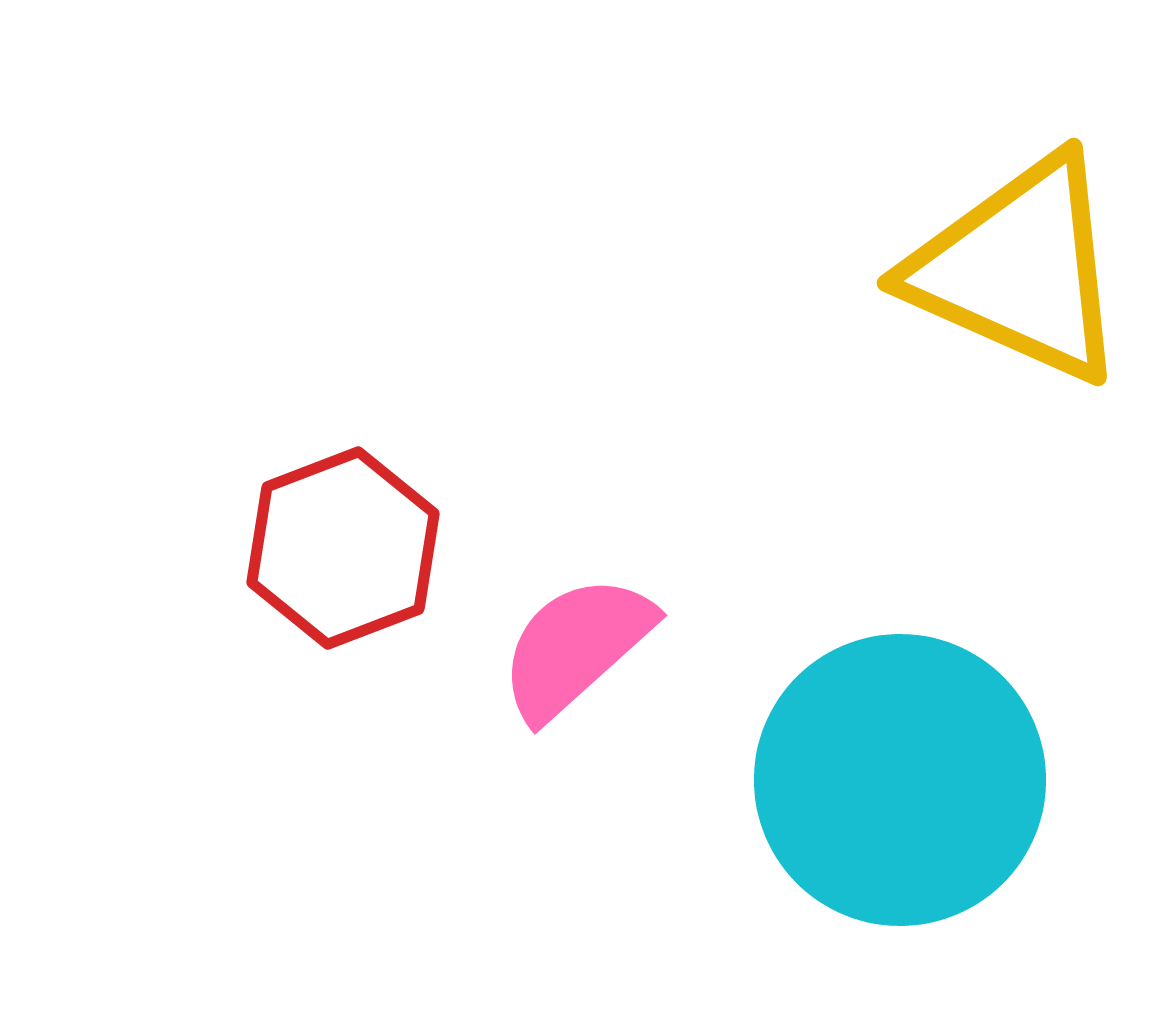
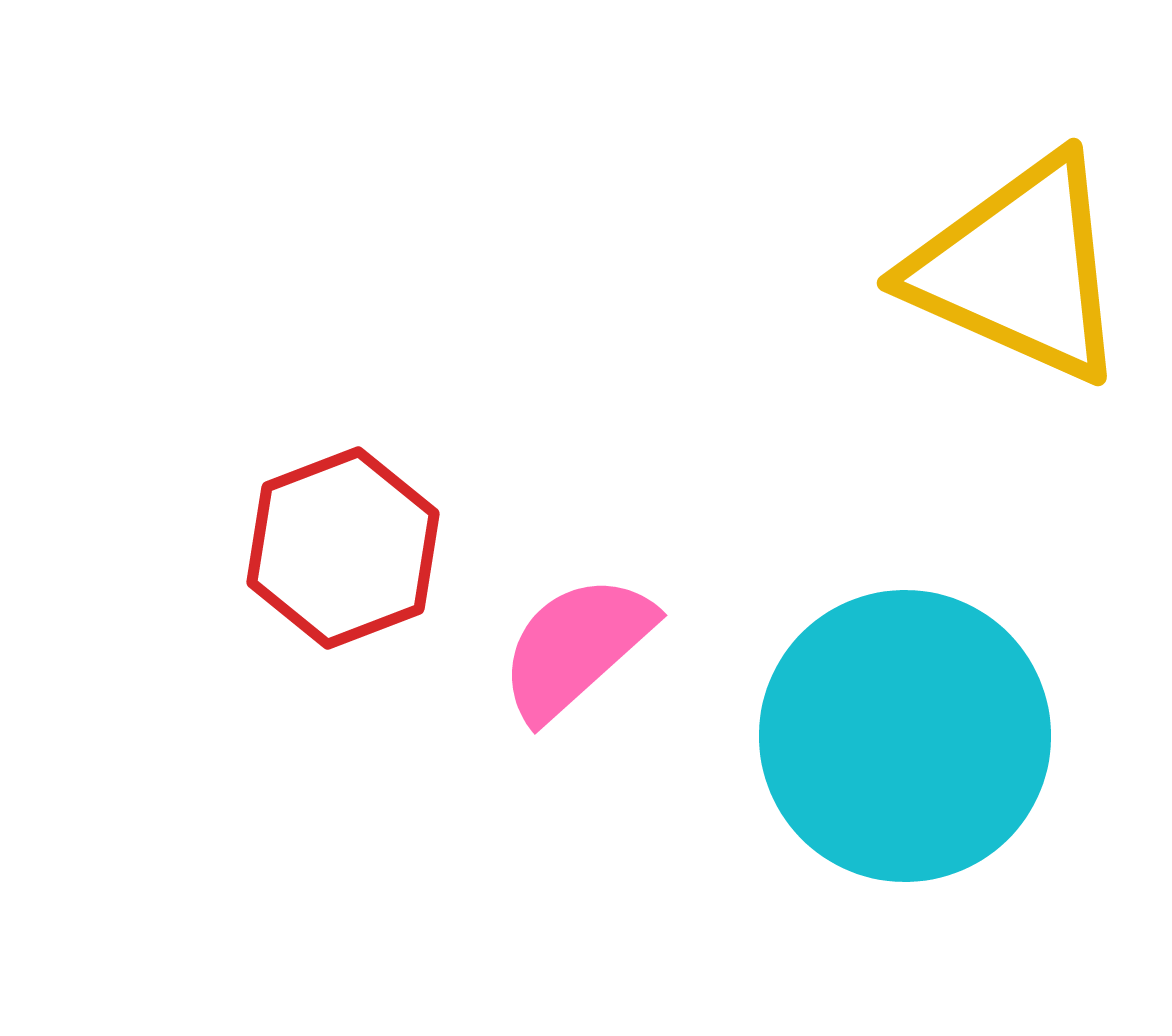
cyan circle: moved 5 px right, 44 px up
